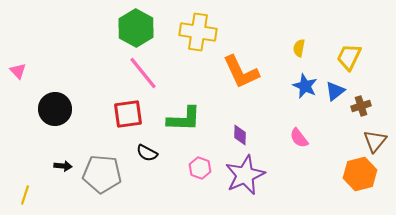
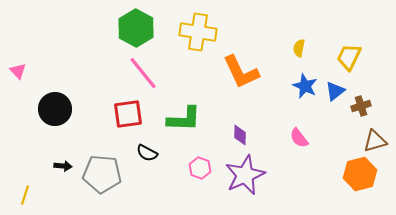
brown triangle: rotated 35 degrees clockwise
